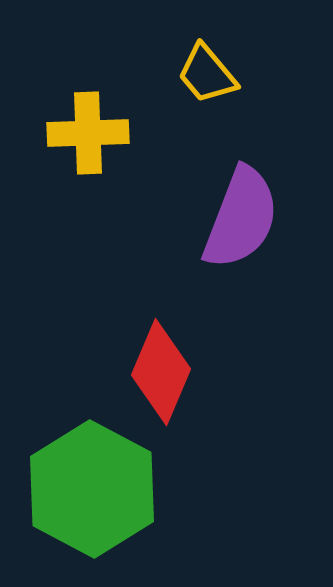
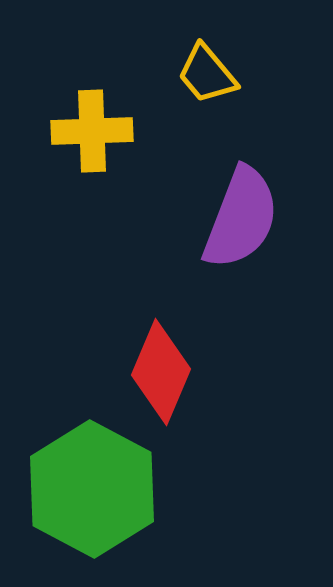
yellow cross: moved 4 px right, 2 px up
